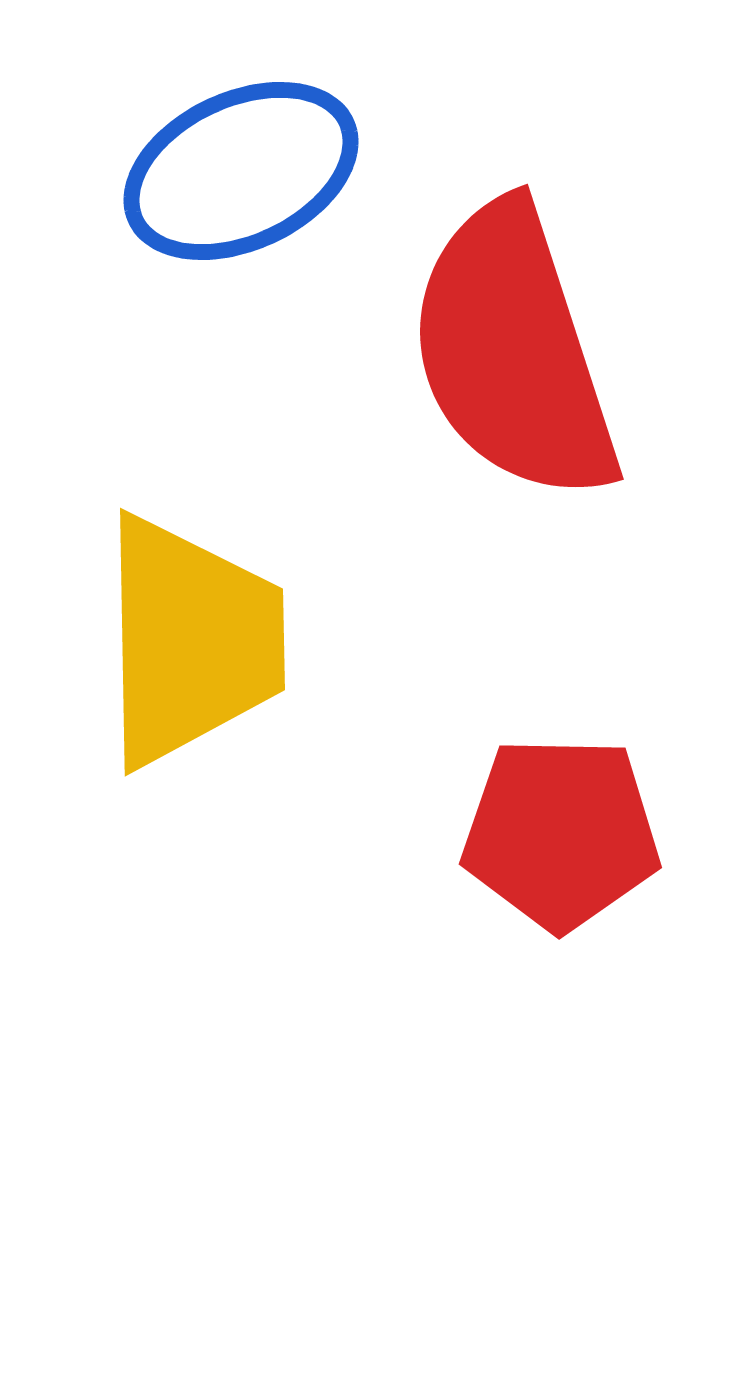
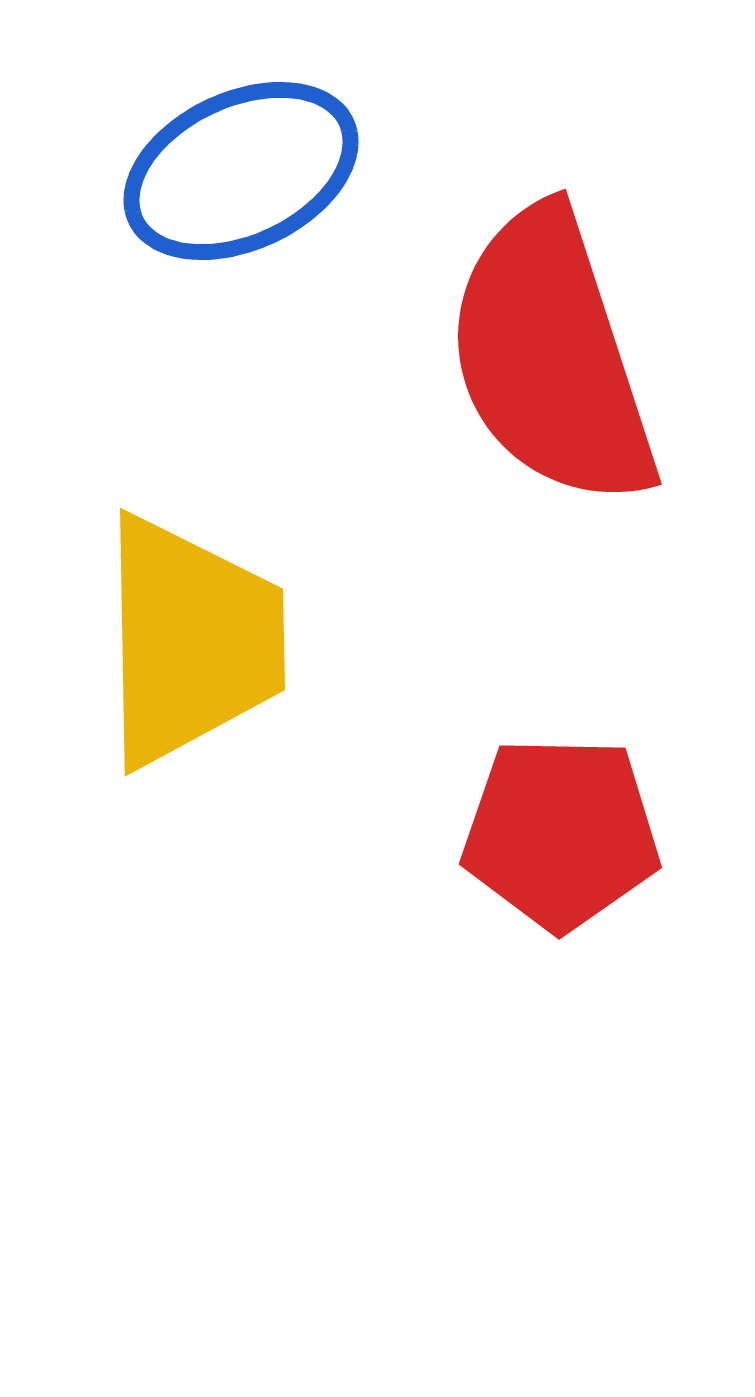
red semicircle: moved 38 px right, 5 px down
